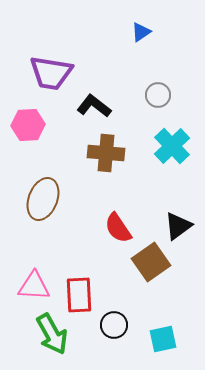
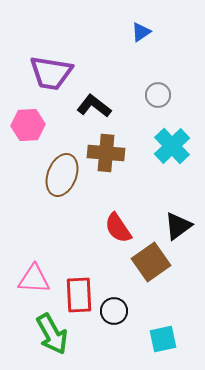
brown ellipse: moved 19 px right, 24 px up
pink triangle: moved 7 px up
black circle: moved 14 px up
